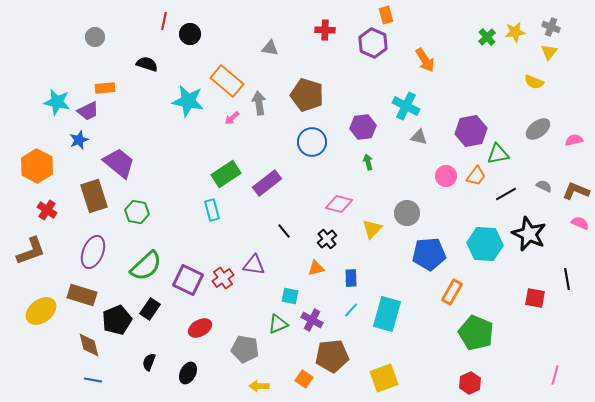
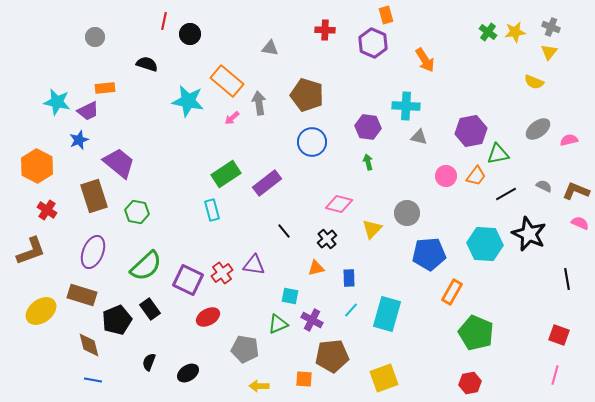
green cross at (487, 37): moved 1 px right, 5 px up; rotated 12 degrees counterclockwise
cyan cross at (406, 106): rotated 24 degrees counterclockwise
purple hexagon at (363, 127): moved 5 px right; rotated 15 degrees clockwise
pink semicircle at (574, 140): moved 5 px left
red cross at (223, 278): moved 1 px left, 5 px up
blue rectangle at (351, 278): moved 2 px left
red square at (535, 298): moved 24 px right, 37 px down; rotated 10 degrees clockwise
black rectangle at (150, 309): rotated 70 degrees counterclockwise
red ellipse at (200, 328): moved 8 px right, 11 px up
black ellipse at (188, 373): rotated 30 degrees clockwise
orange square at (304, 379): rotated 30 degrees counterclockwise
red hexagon at (470, 383): rotated 15 degrees clockwise
